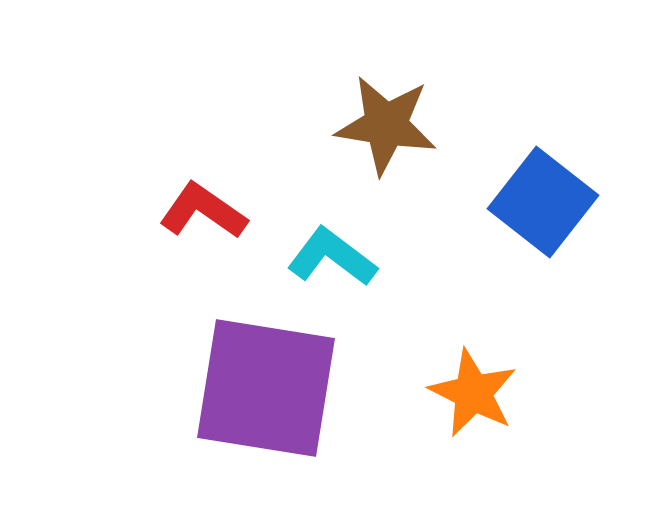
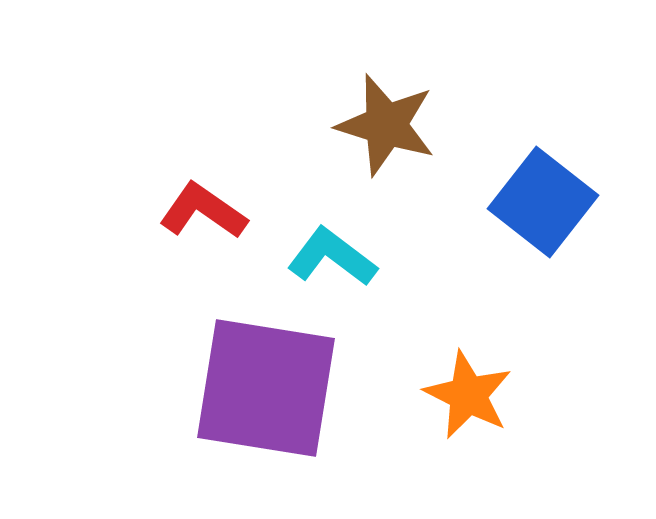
brown star: rotated 8 degrees clockwise
orange star: moved 5 px left, 2 px down
